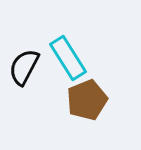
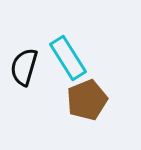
black semicircle: rotated 12 degrees counterclockwise
